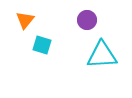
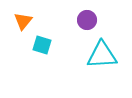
orange triangle: moved 2 px left, 1 px down
